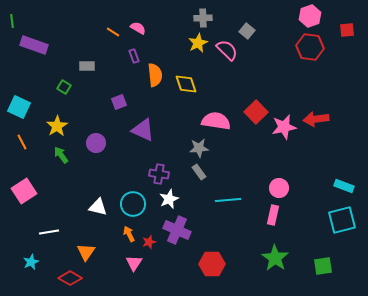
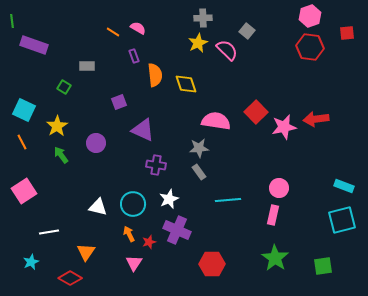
red square at (347, 30): moved 3 px down
cyan square at (19, 107): moved 5 px right, 3 px down
purple cross at (159, 174): moved 3 px left, 9 px up
